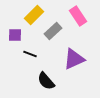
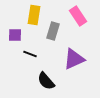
yellow rectangle: rotated 36 degrees counterclockwise
gray rectangle: rotated 30 degrees counterclockwise
